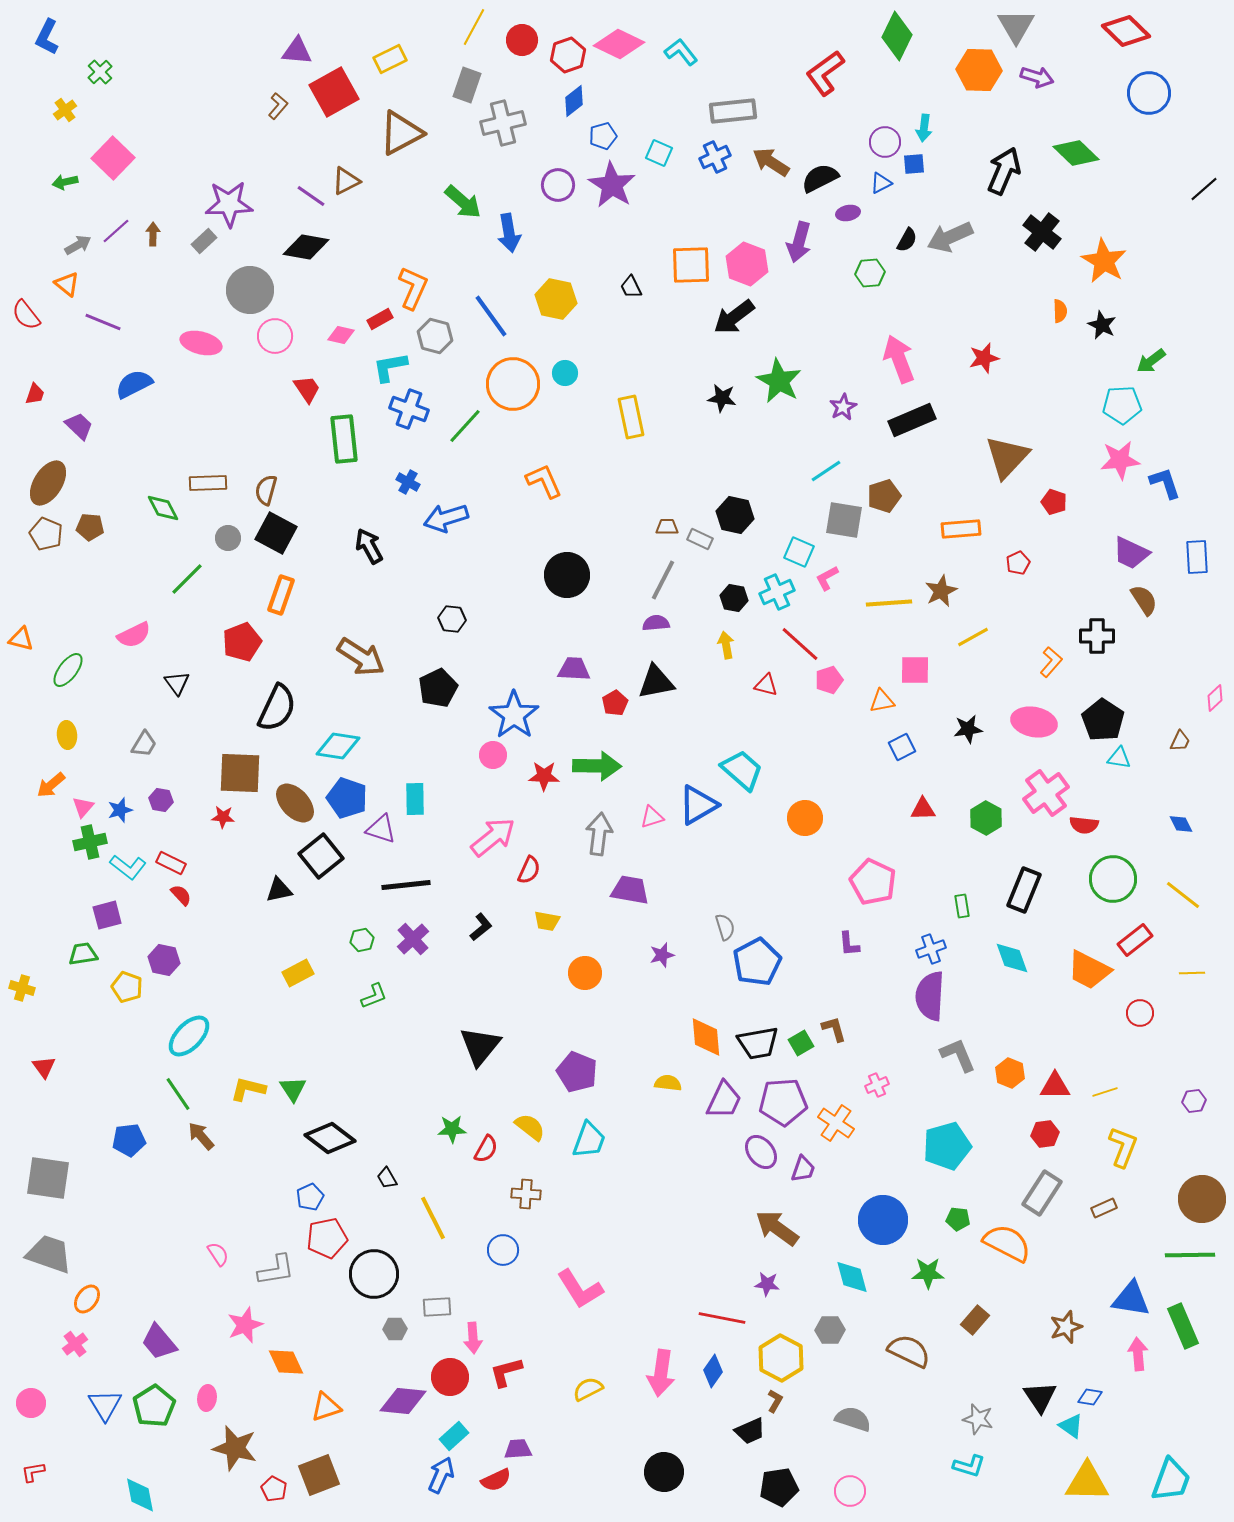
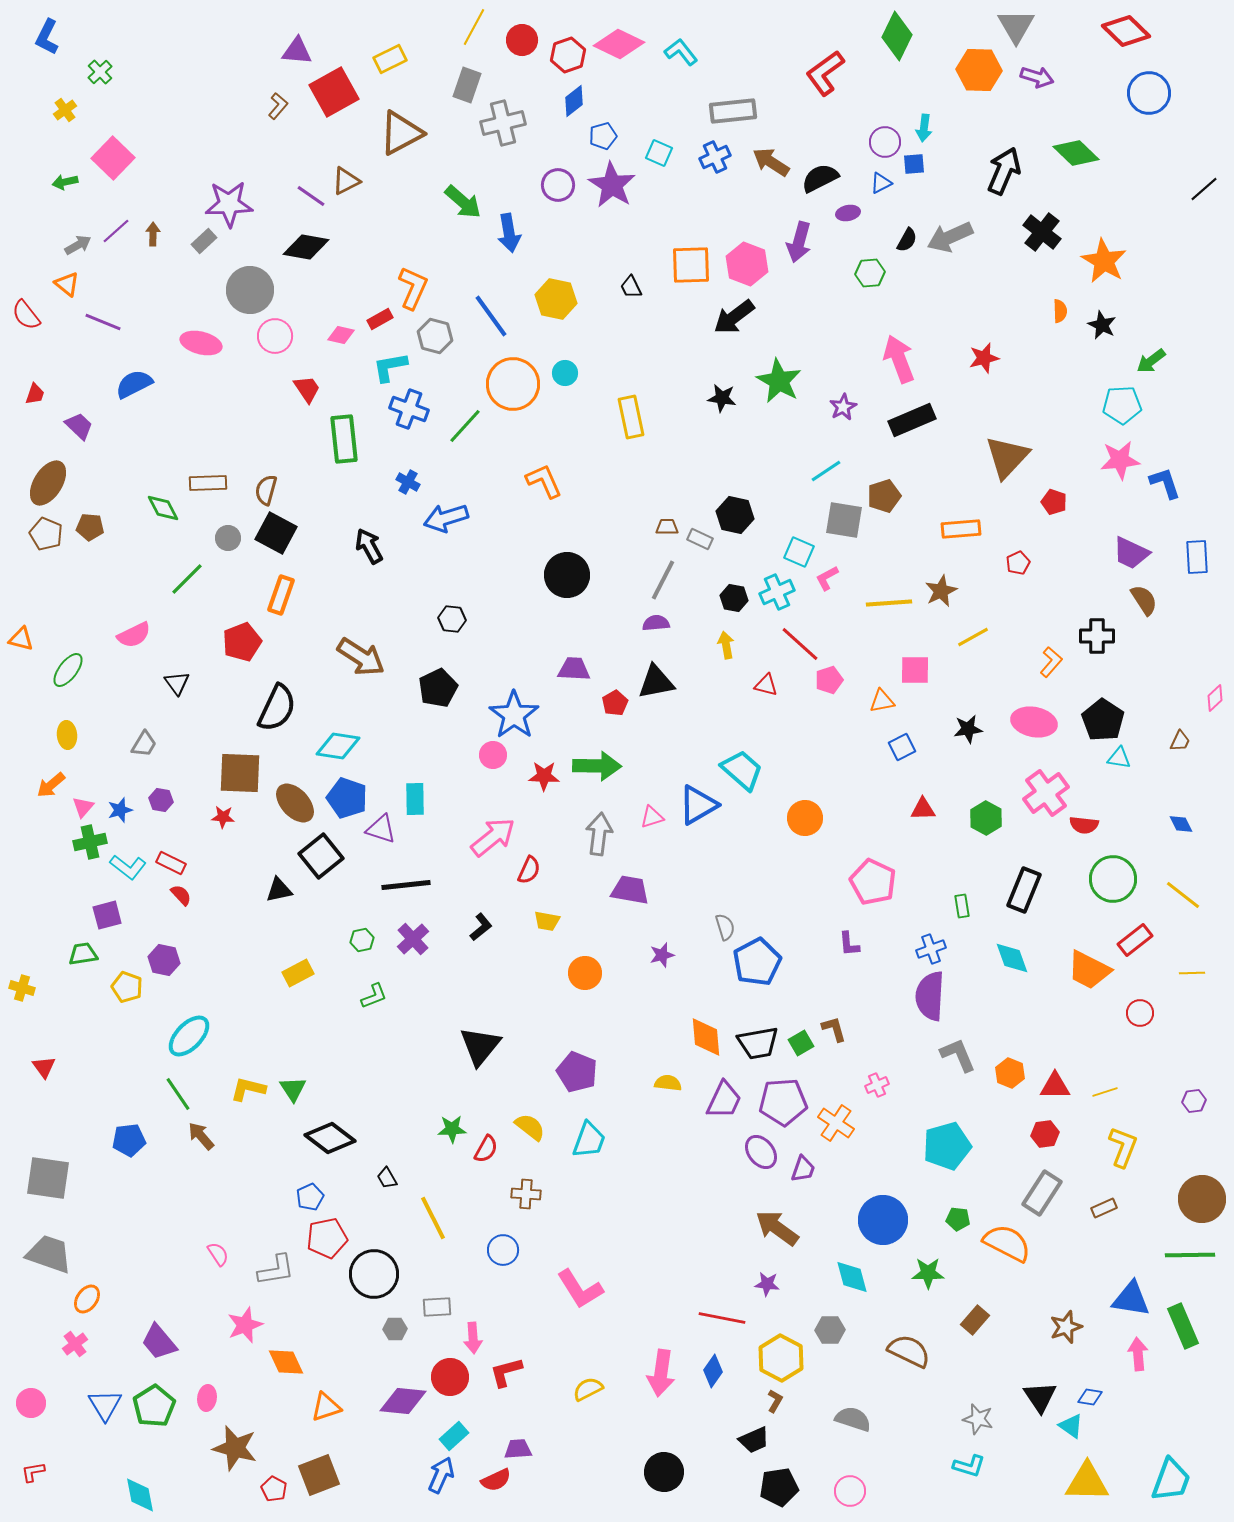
black trapezoid at (750, 1431): moved 4 px right, 9 px down
